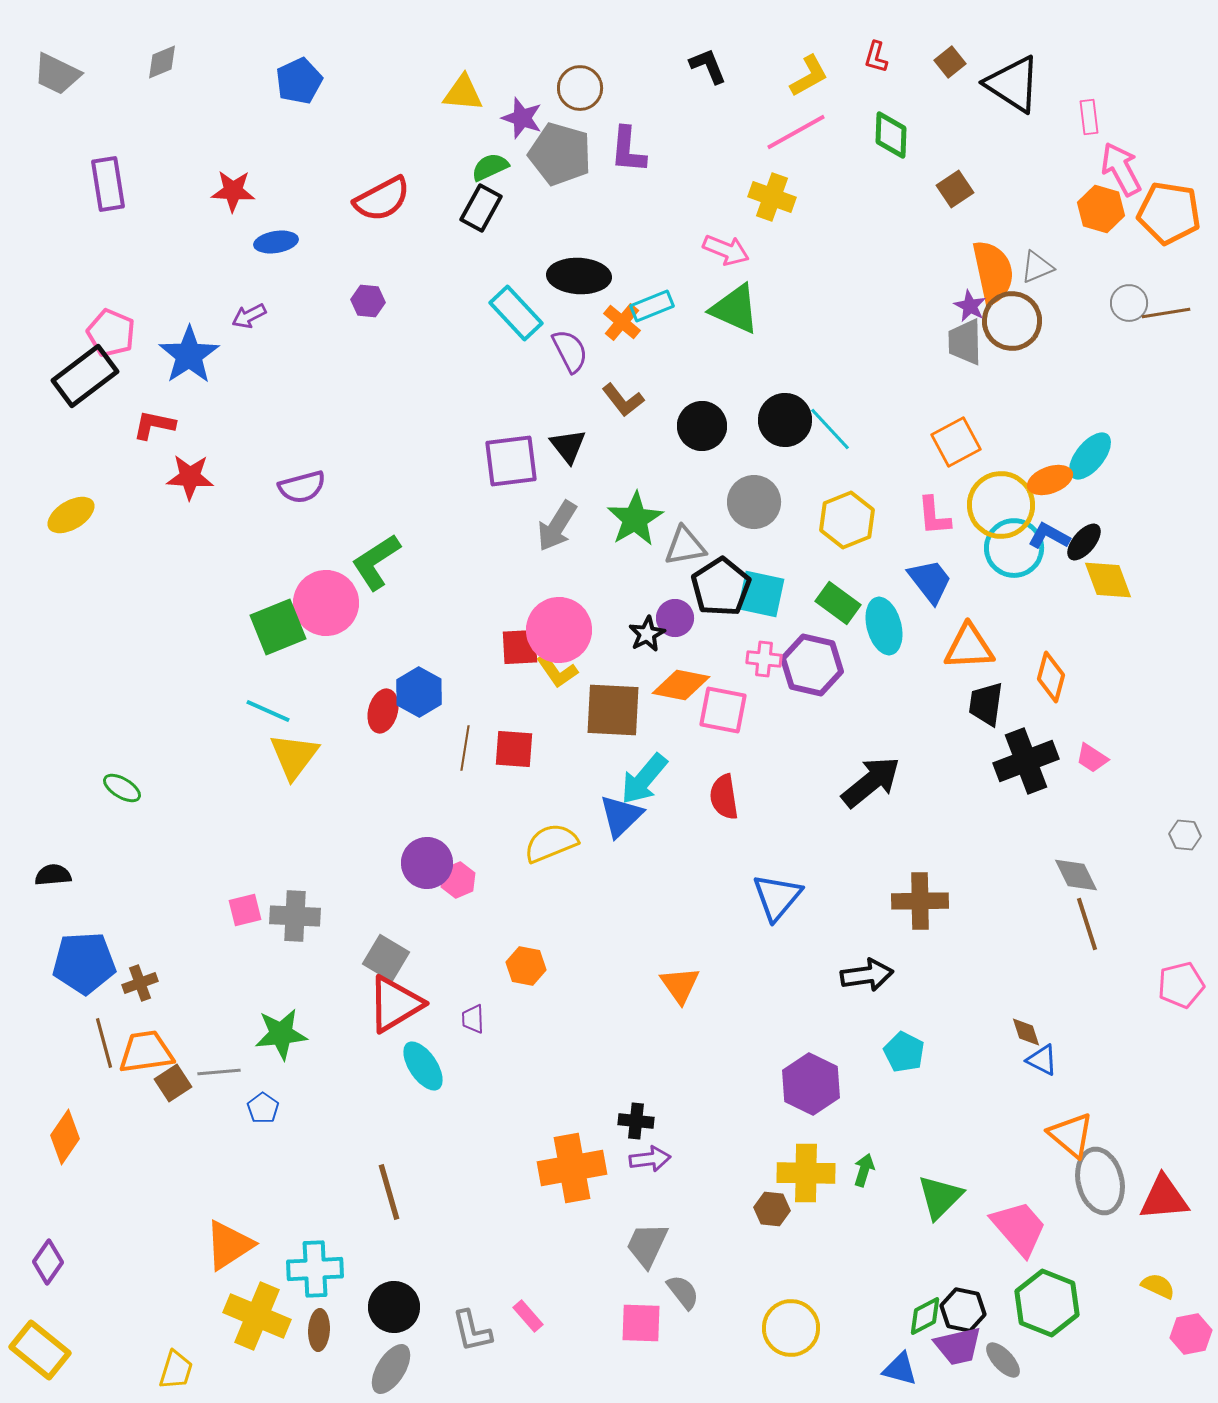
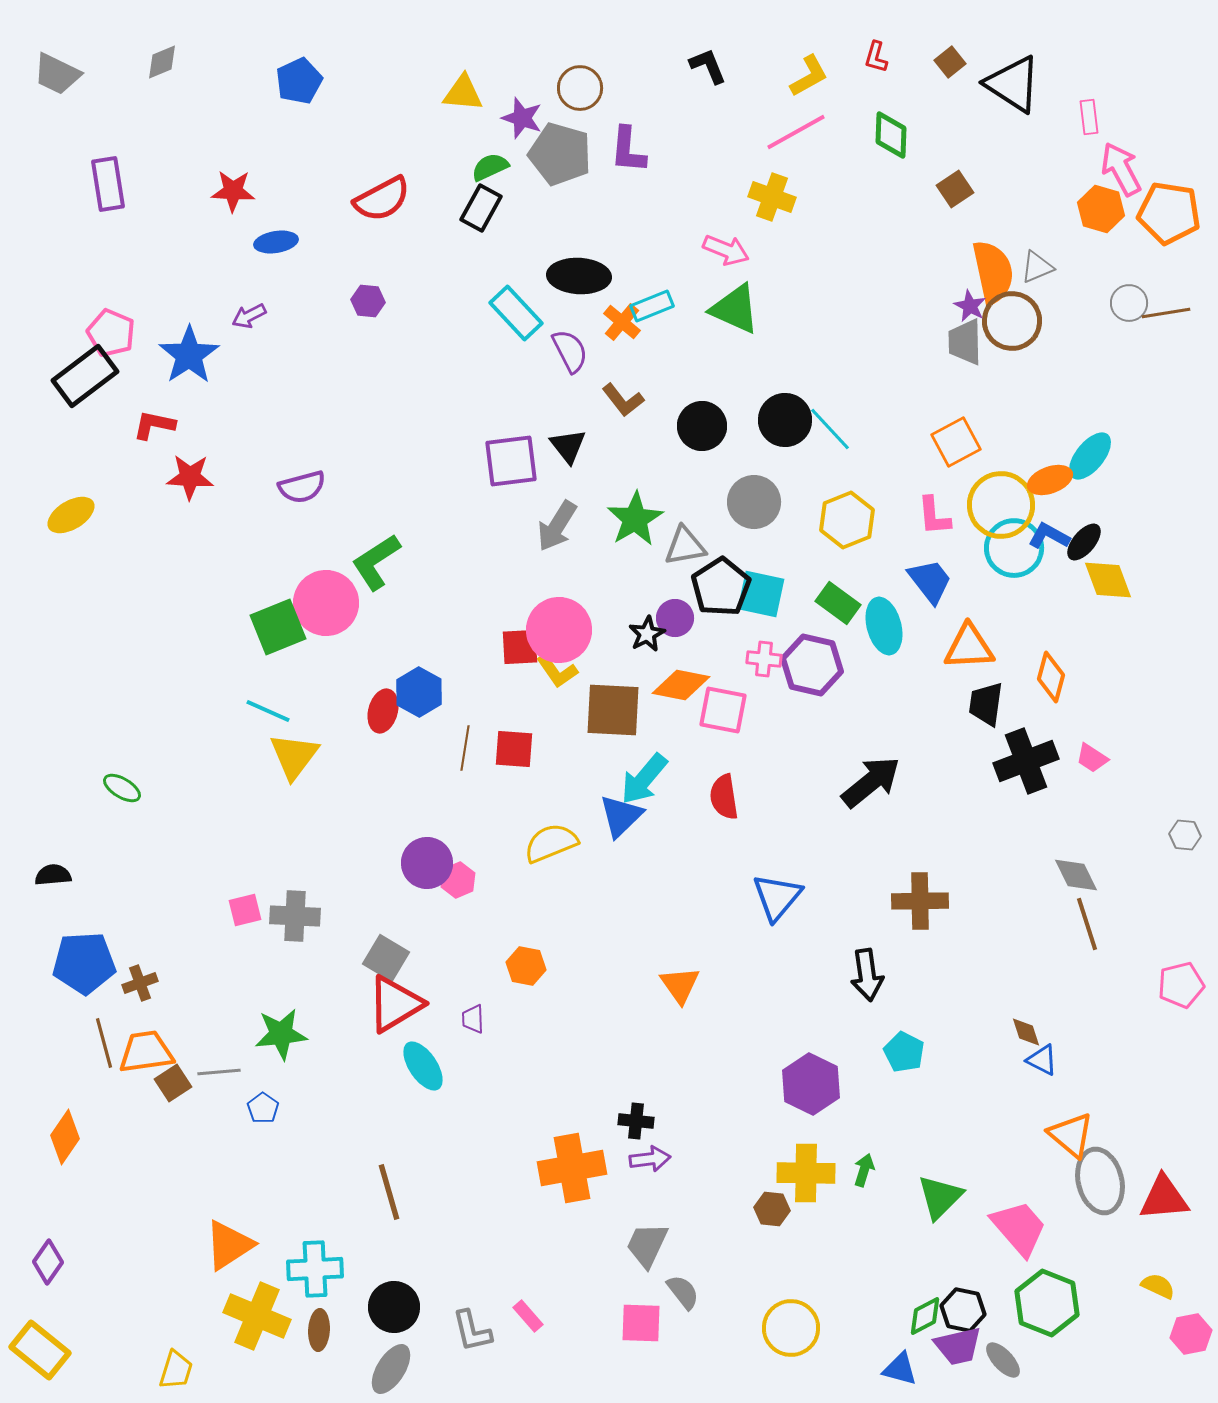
black arrow at (867, 975): rotated 90 degrees clockwise
